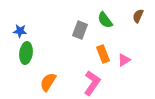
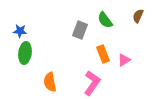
green ellipse: moved 1 px left
orange semicircle: moved 2 px right; rotated 42 degrees counterclockwise
